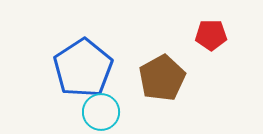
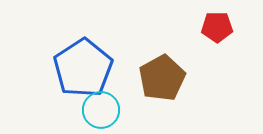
red pentagon: moved 6 px right, 8 px up
cyan circle: moved 2 px up
